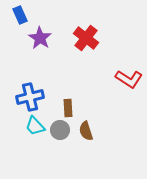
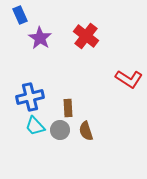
red cross: moved 2 px up
